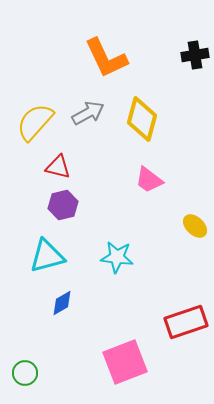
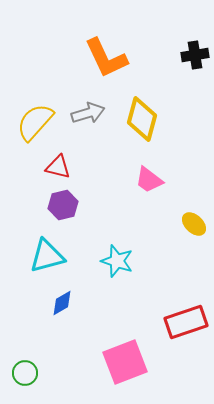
gray arrow: rotated 12 degrees clockwise
yellow ellipse: moved 1 px left, 2 px up
cyan star: moved 4 px down; rotated 12 degrees clockwise
